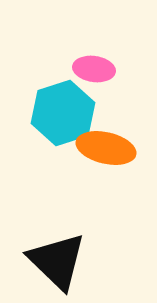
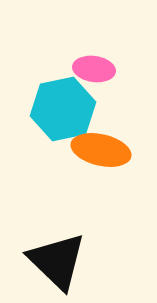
cyan hexagon: moved 4 px up; rotated 6 degrees clockwise
orange ellipse: moved 5 px left, 2 px down
